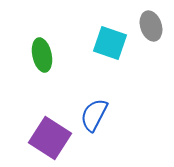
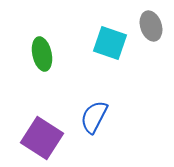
green ellipse: moved 1 px up
blue semicircle: moved 2 px down
purple square: moved 8 px left
